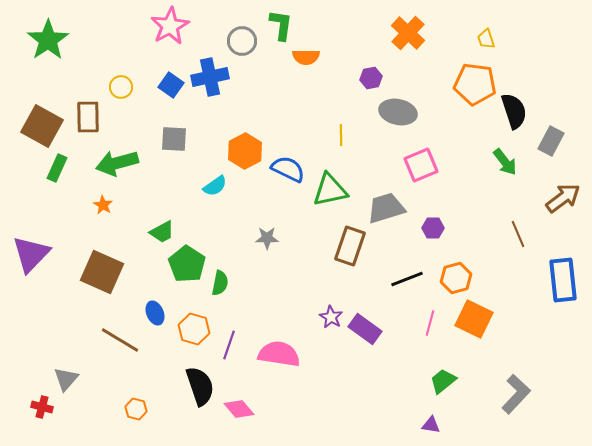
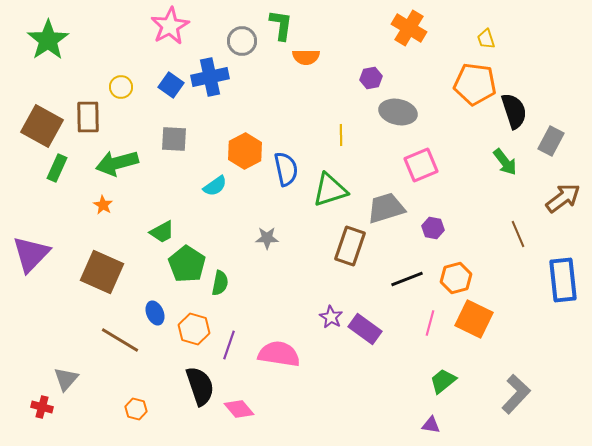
orange cross at (408, 33): moved 1 px right, 5 px up; rotated 12 degrees counterclockwise
blue semicircle at (288, 169): moved 2 px left; rotated 52 degrees clockwise
green triangle at (330, 190): rotated 6 degrees counterclockwise
purple hexagon at (433, 228): rotated 10 degrees clockwise
